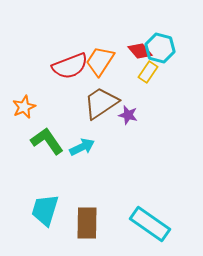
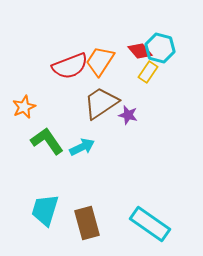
brown rectangle: rotated 16 degrees counterclockwise
